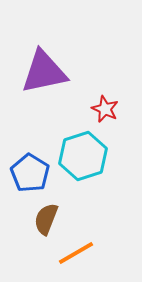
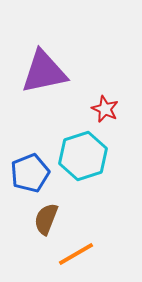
blue pentagon: rotated 18 degrees clockwise
orange line: moved 1 px down
